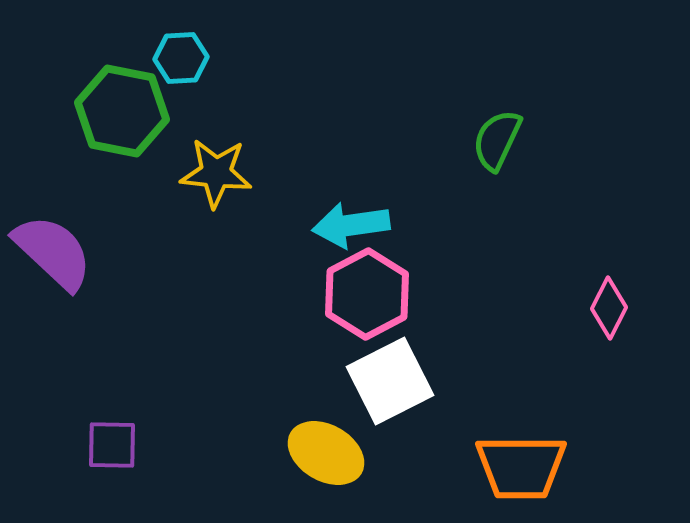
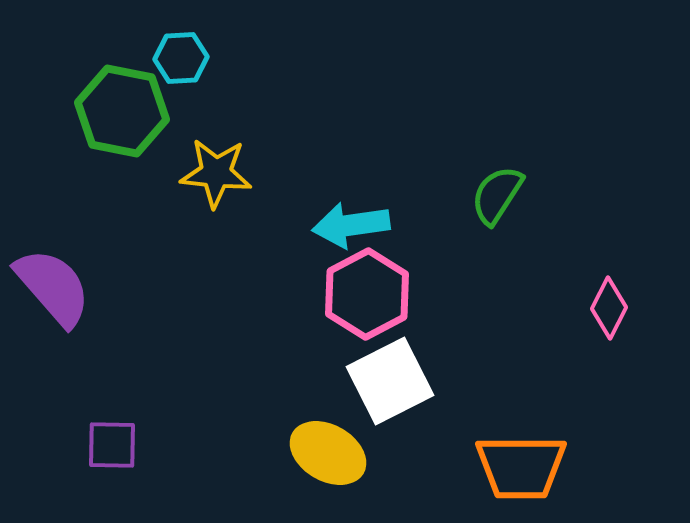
green semicircle: moved 55 px down; rotated 8 degrees clockwise
purple semicircle: moved 35 px down; rotated 6 degrees clockwise
yellow ellipse: moved 2 px right
